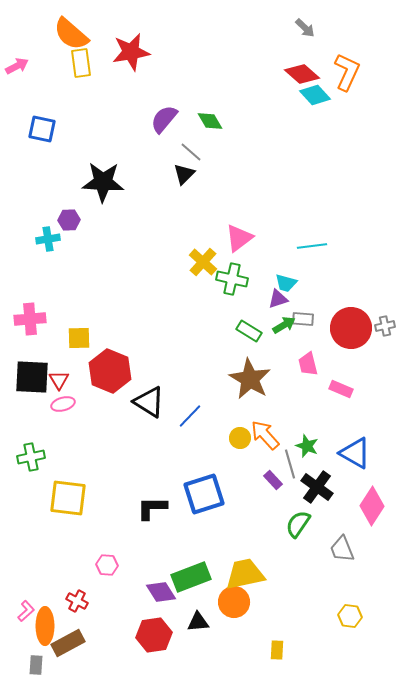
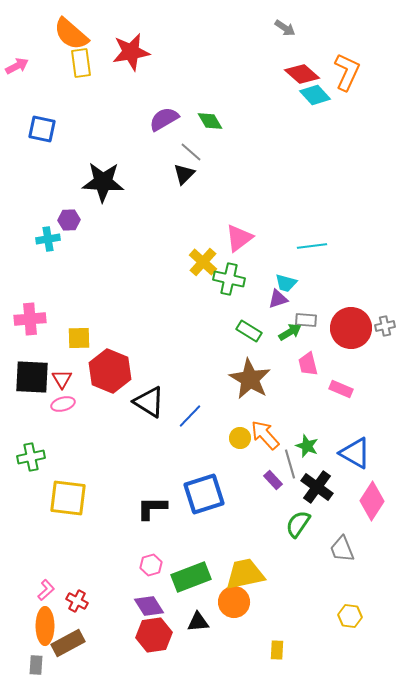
gray arrow at (305, 28): moved 20 px left; rotated 10 degrees counterclockwise
purple semicircle at (164, 119): rotated 20 degrees clockwise
green cross at (232, 279): moved 3 px left
gray rectangle at (303, 319): moved 3 px right, 1 px down
green arrow at (284, 325): moved 6 px right, 7 px down
red triangle at (59, 380): moved 3 px right, 1 px up
pink diamond at (372, 506): moved 5 px up
pink hexagon at (107, 565): moved 44 px right; rotated 20 degrees counterclockwise
purple diamond at (161, 592): moved 12 px left, 14 px down
pink L-shape at (26, 611): moved 20 px right, 21 px up
